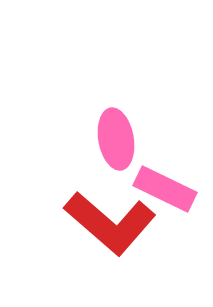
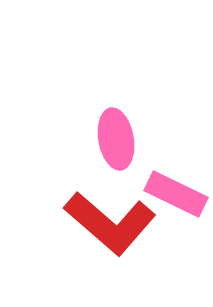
pink rectangle: moved 11 px right, 5 px down
